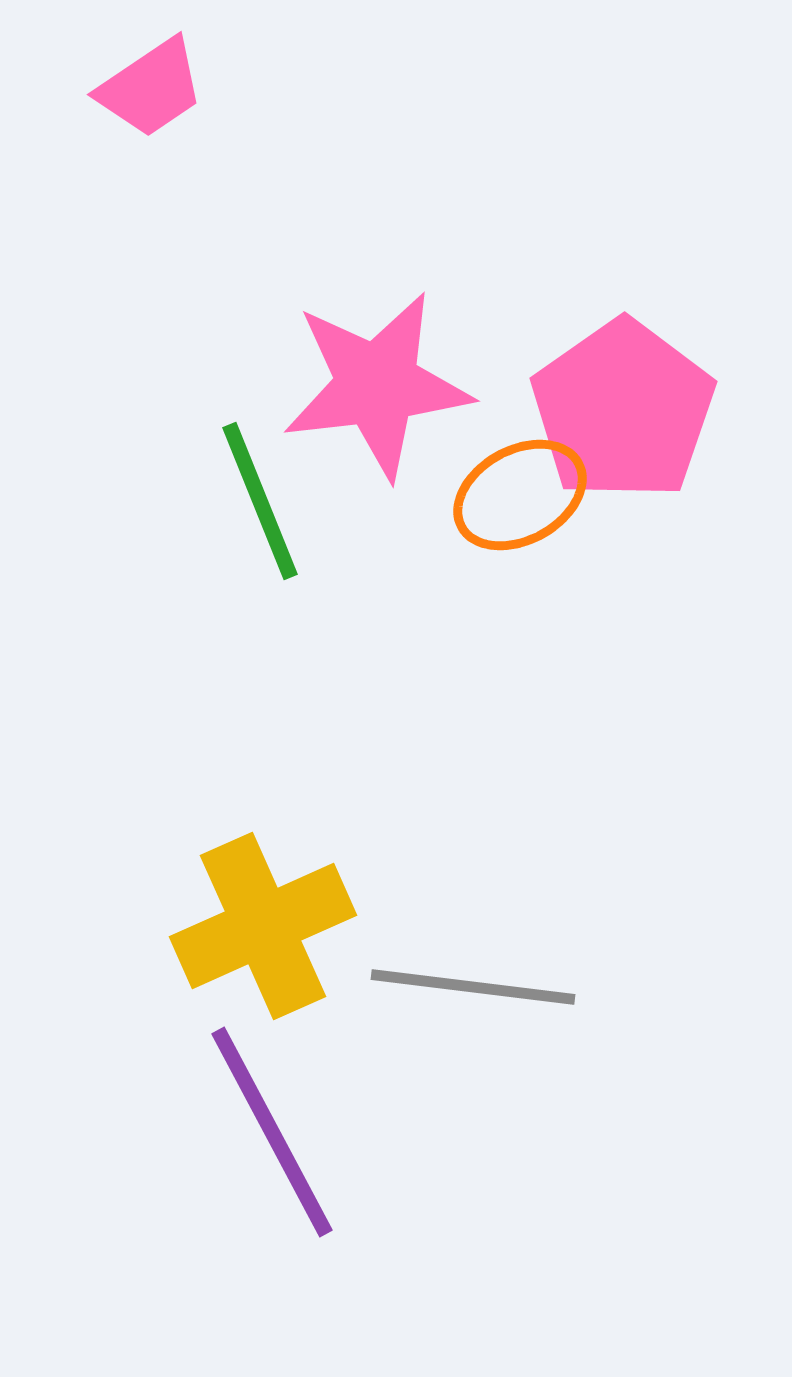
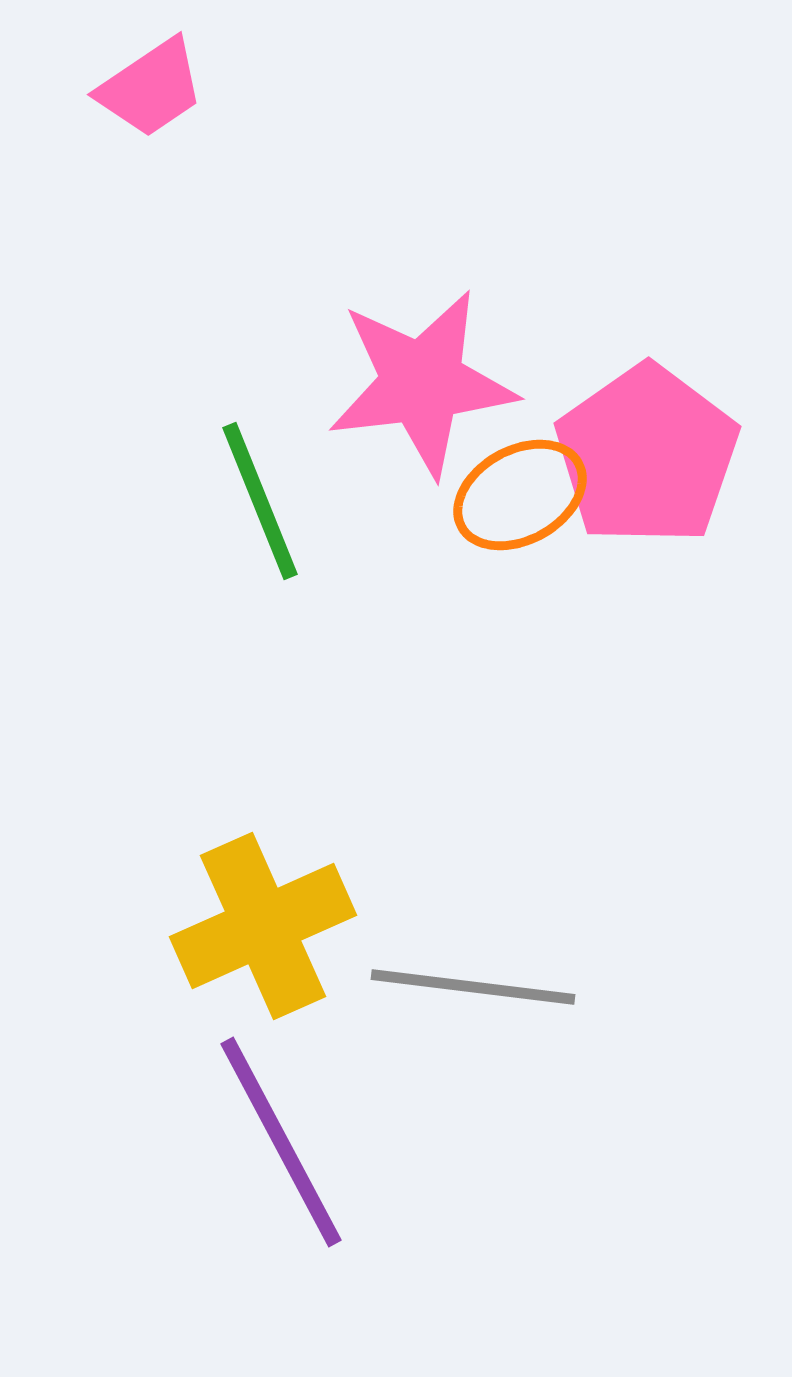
pink star: moved 45 px right, 2 px up
pink pentagon: moved 24 px right, 45 px down
purple line: moved 9 px right, 10 px down
